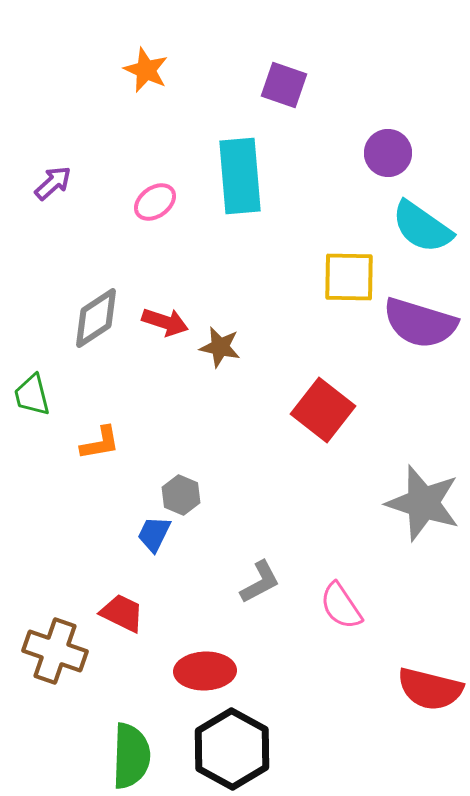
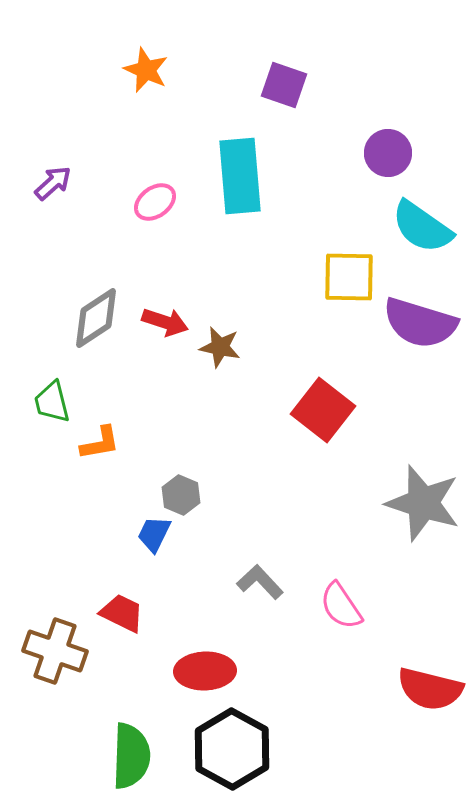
green trapezoid: moved 20 px right, 7 px down
gray L-shape: rotated 105 degrees counterclockwise
